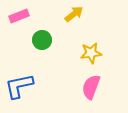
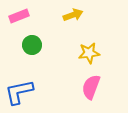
yellow arrow: moved 1 px left, 1 px down; rotated 18 degrees clockwise
green circle: moved 10 px left, 5 px down
yellow star: moved 2 px left
blue L-shape: moved 6 px down
